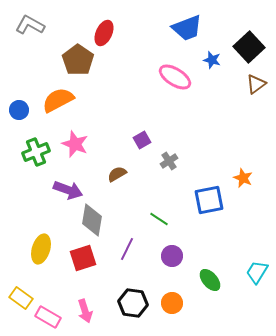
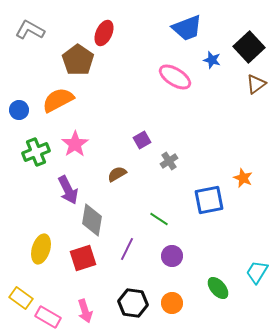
gray L-shape: moved 5 px down
pink star: rotated 16 degrees clockwise
purple arrow: rotated 44 degrees clockwise
green ellipse: moved 8 px right, 8 px down
